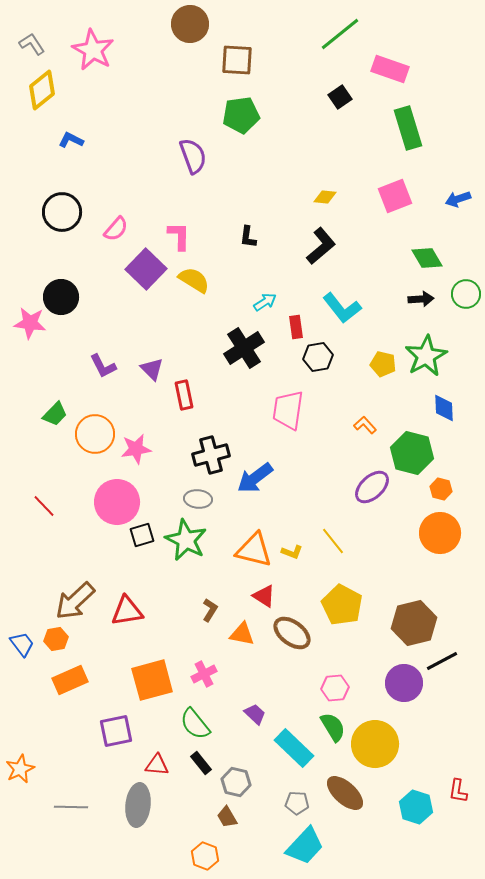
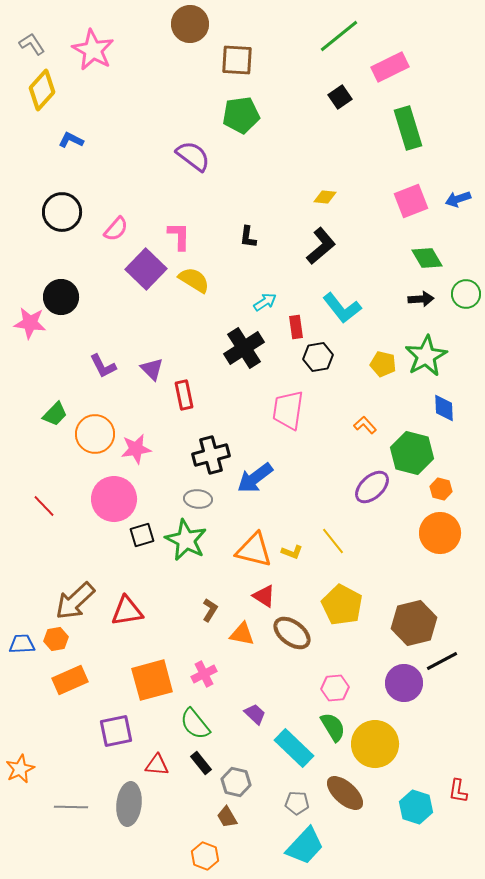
green line at (340, 34): moved 1 px left, 2 px down
pink rectangle at (390, 69): moved 2 px up; rotated 45 degrees counterclockwise
yellow diamond at (42, 90): rotated 9 degrees counterclockwise
purple semicircle at (193, 156): rotated 33 degrees counterclockwise
pink square at (395, 196): moved 16 px right, 5 px down
pink circle at (117, 502): moved 3 px left, 3 px up
blue trapezoid at (22, 644): rotated 56 degrees counterclockwise
gray ellipse at (138, 805): moved 9 px left, 1 px up
